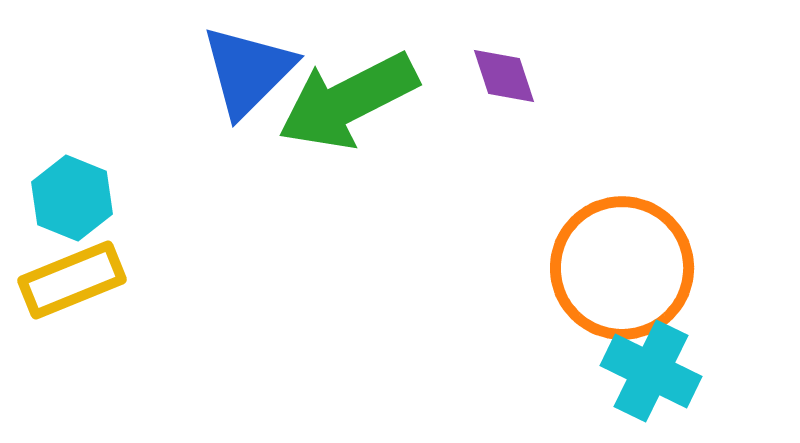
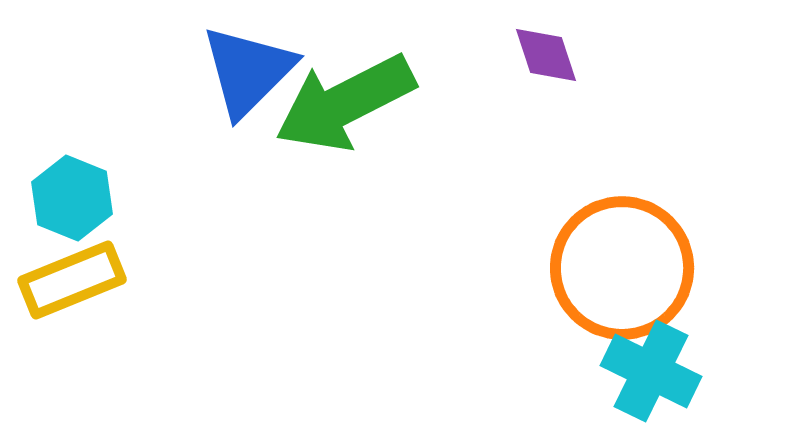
purple diamond: moved 42 px right, 21 px up
green arrow: moved 3 px left, 2 px down
